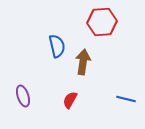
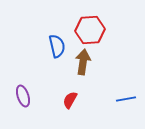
red hexagon: moved 12 px left, 8 px down
blue line: rotated 24 degrees counterclockwise
